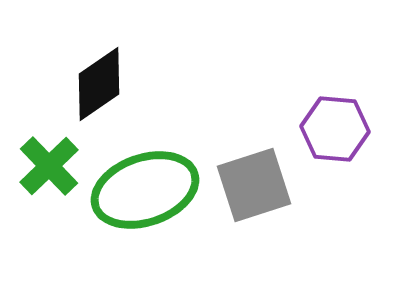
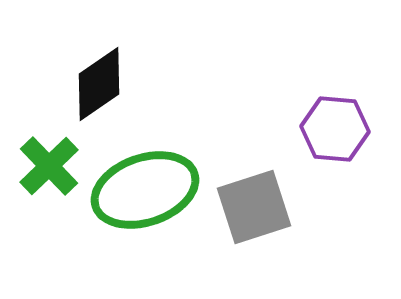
gray square: moved 22 px down
